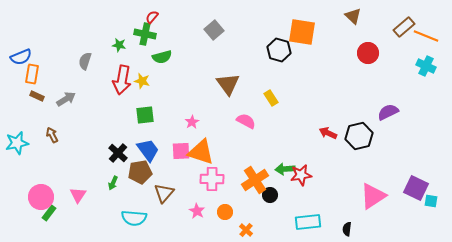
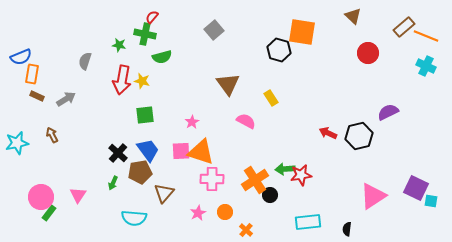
pink star at (197, 211): moved 1 px right, 2 px down; rotated 14 degrees clockwise
